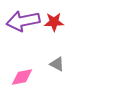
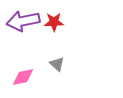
gray triangle: rotated 14 degrees clockwise
pink diamond: moved 1 px right
